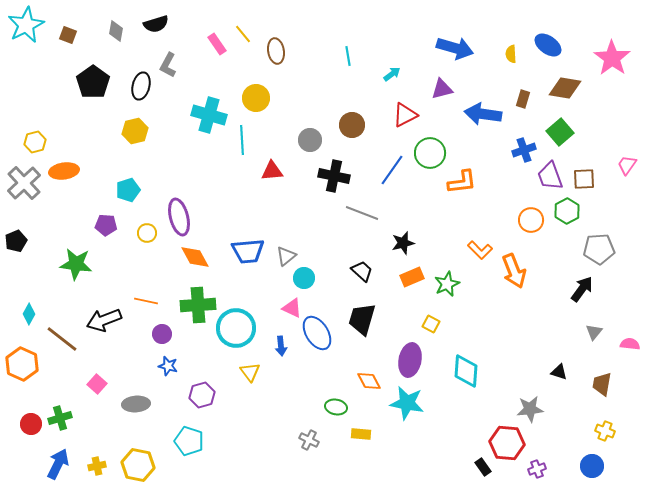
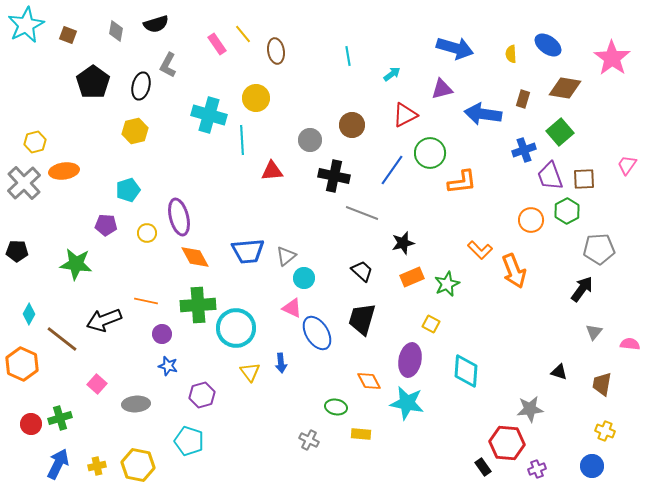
black pentagon at (16, 241): moved 1 px right, 10 px down; rotated 25 degrees clockwise
blue arrow at (281, 346): moved 17 px down
